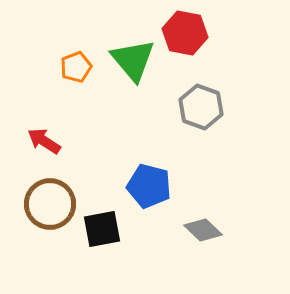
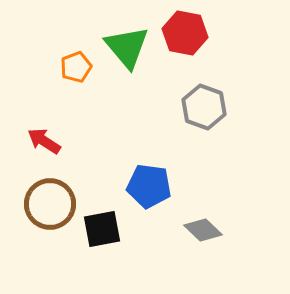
green triangle: moved 6 px left, 13 px up
gray hexagon: moved 3 px right
blue pentagon: rotated 6 degrees counterclockwise
